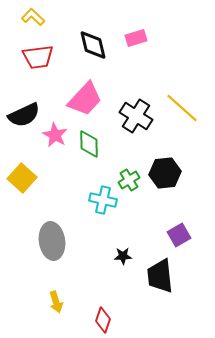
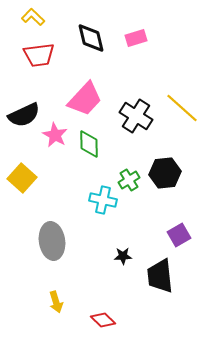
black diamond: moved 2 px left, 7 px up
red trapezoid: moved 1 px right, 2 px up
red diamond: rotated 65 degrees counterclockwise
